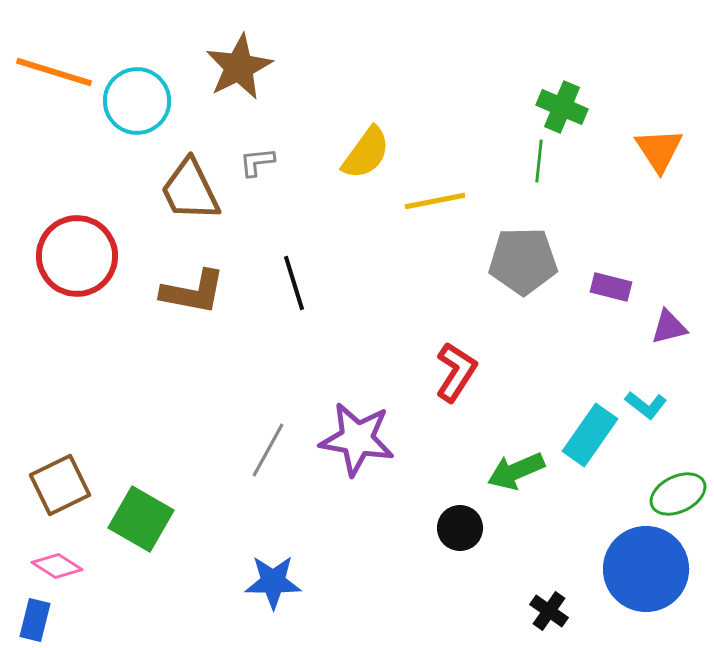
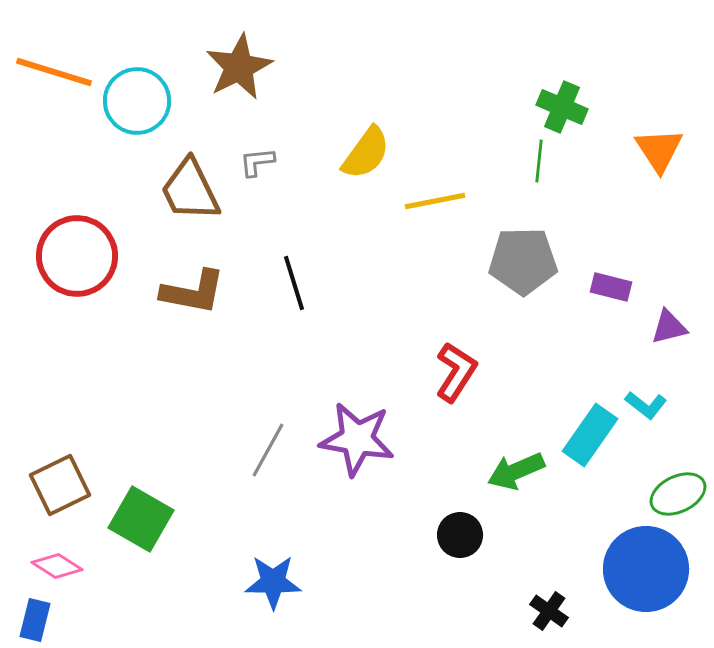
black circle: moved 7 px down
